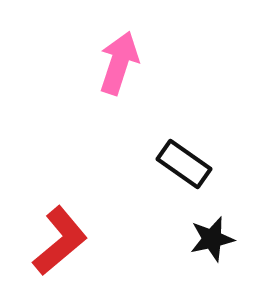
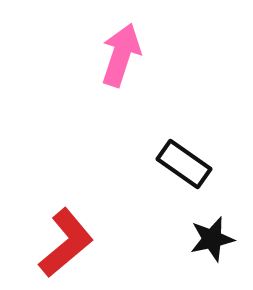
pink arrow: moved 2 px right, 8 px up
red L-shape: moved 6 px right, 2 px down
